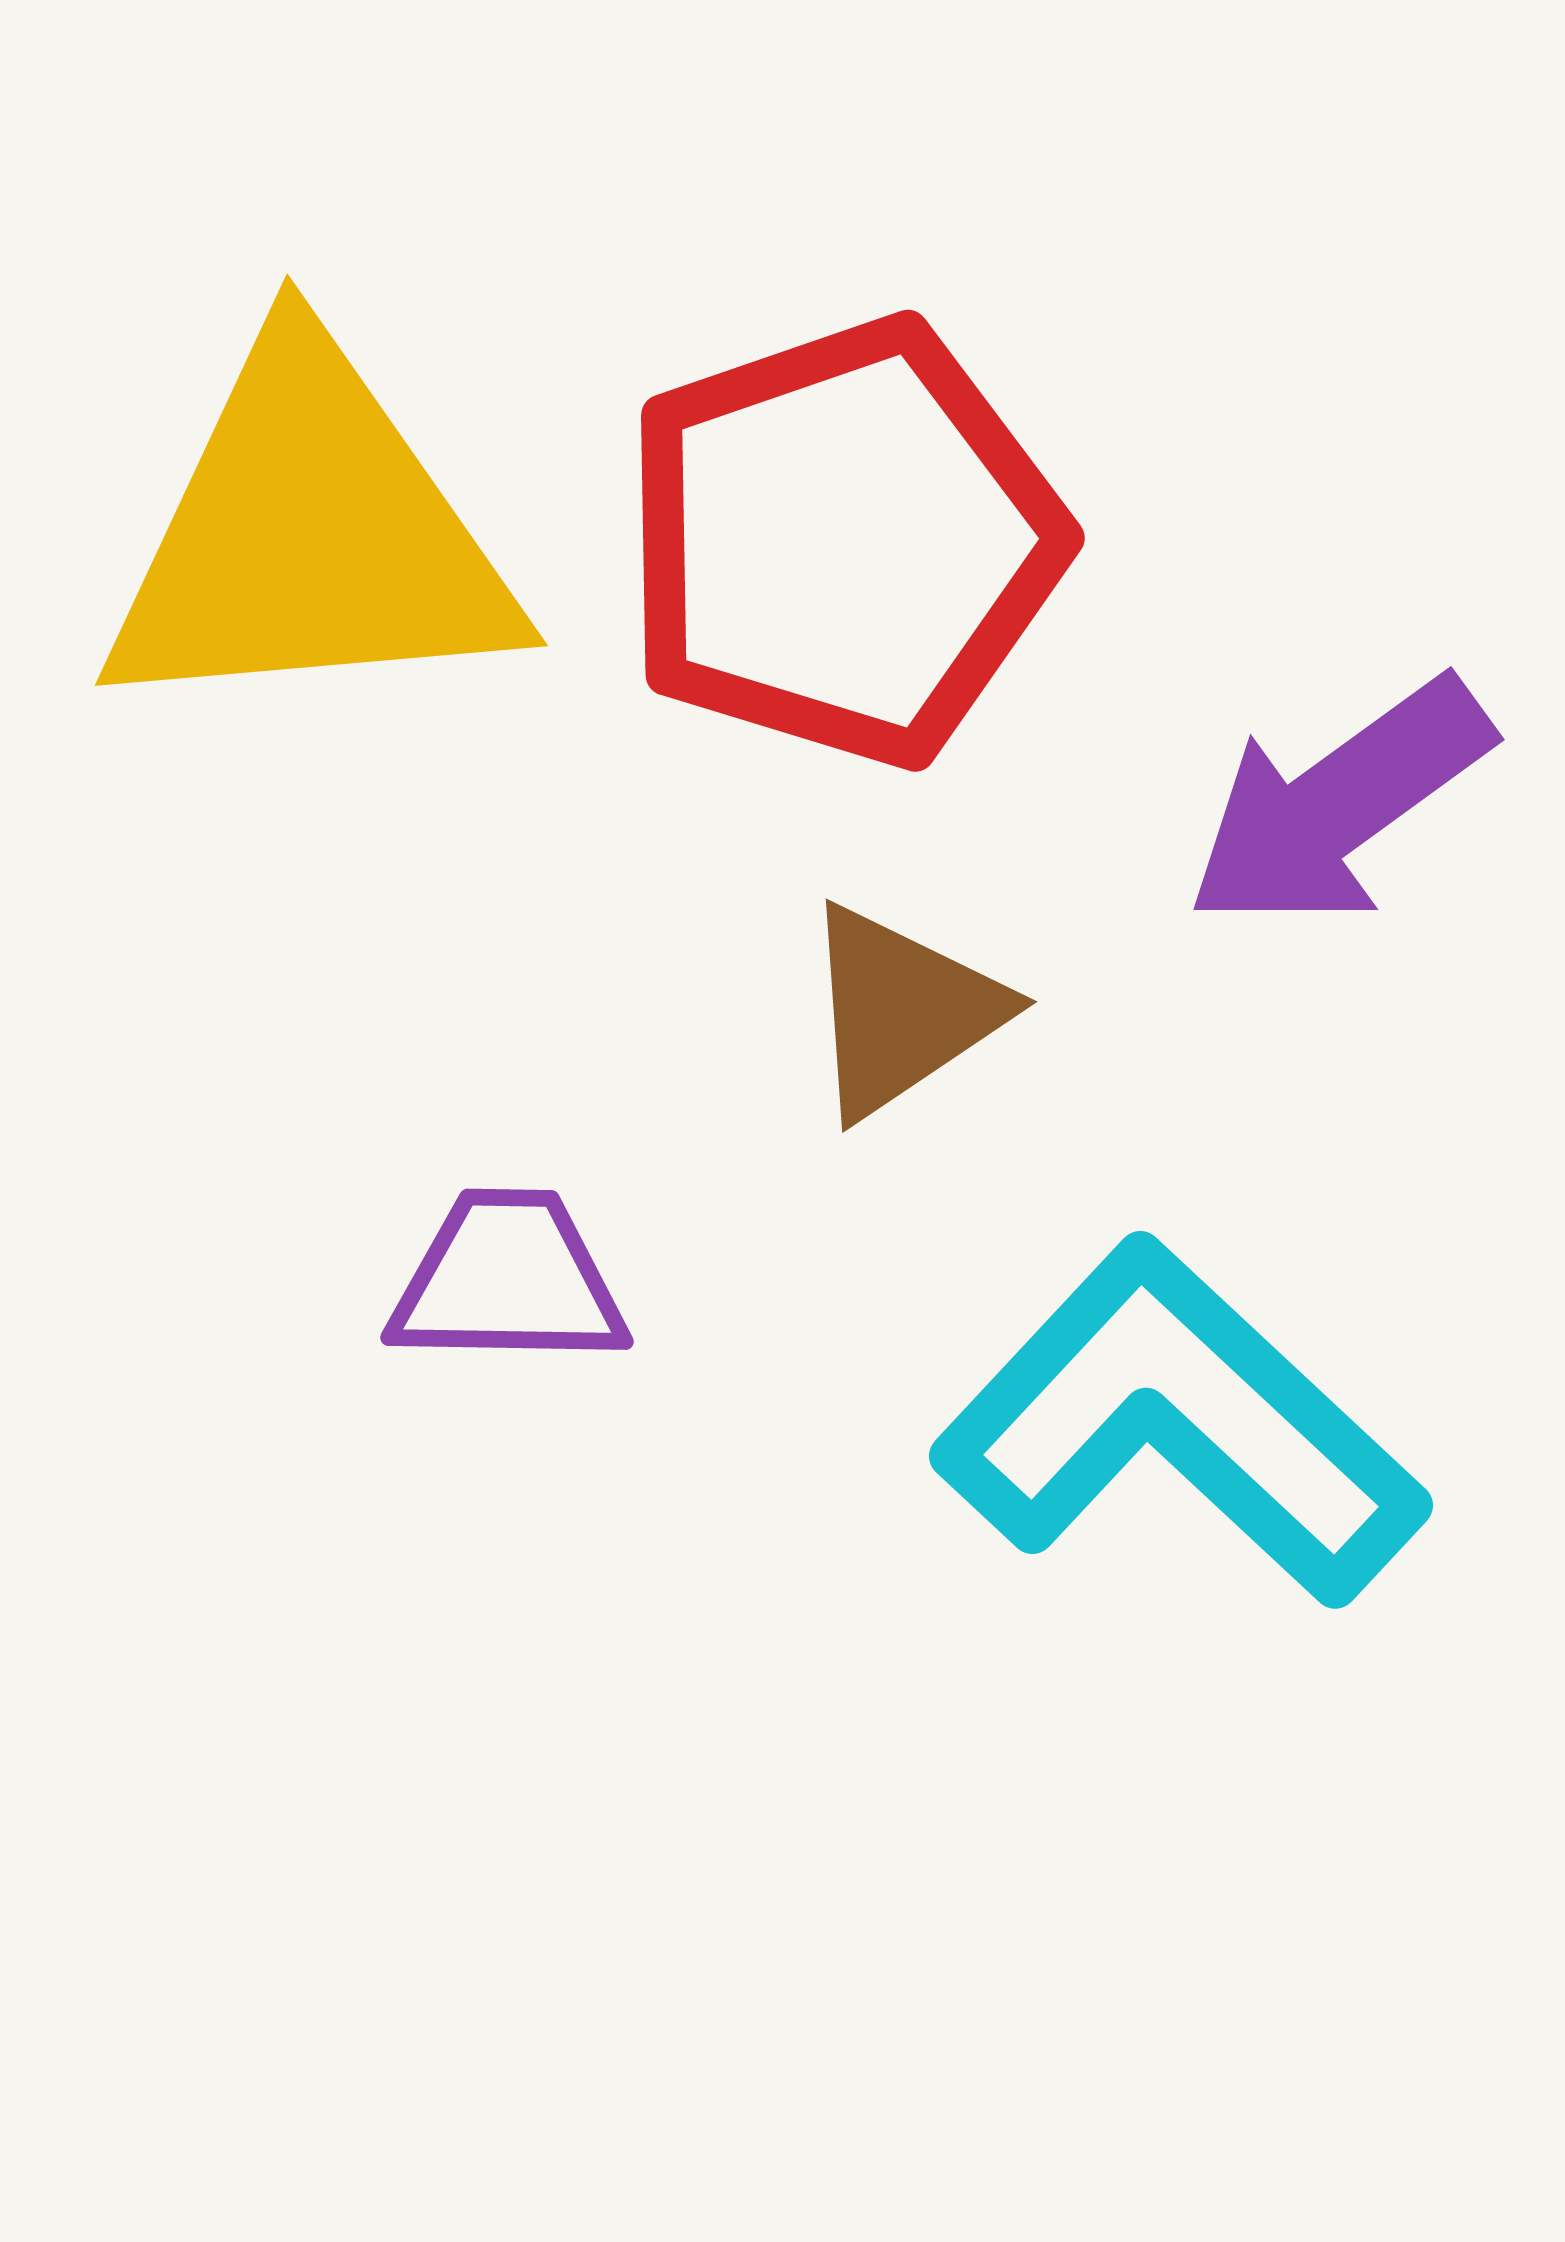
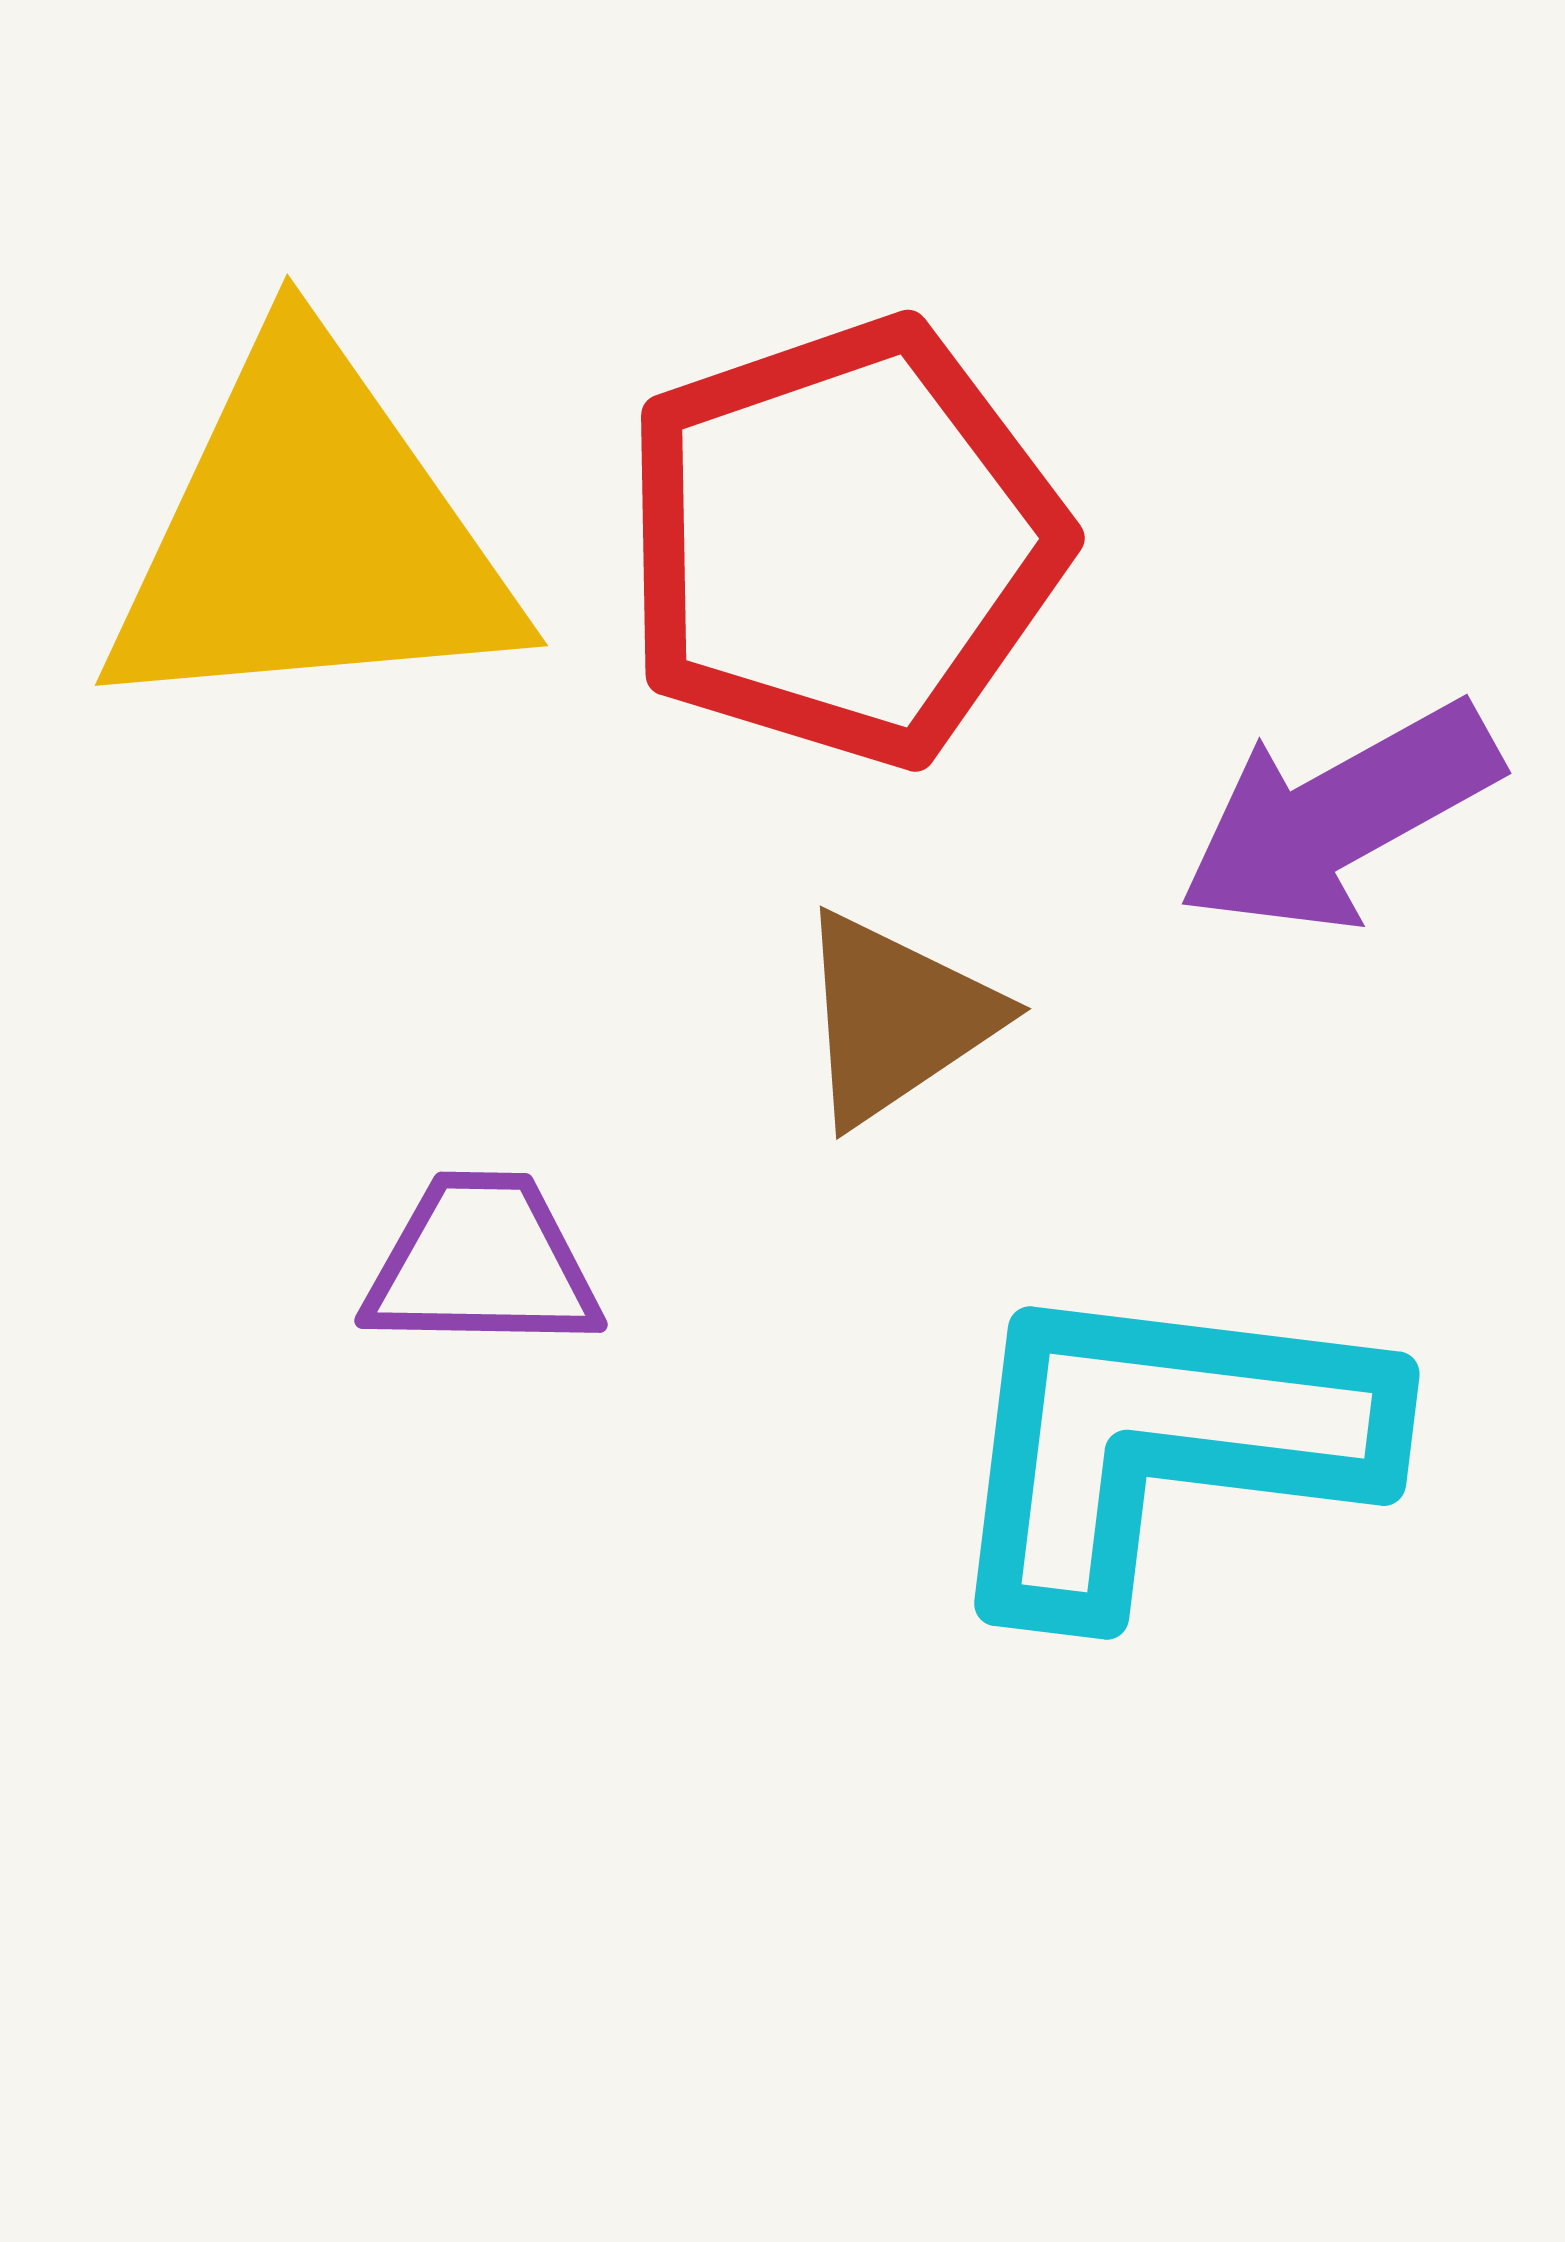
purple arrow: moved 13 px down; rotated 7 degrees clockwise
brown triangle: moved 6 px left, 7 px down
purple trapezoid: moved 26 px left, 17 px up
cyan L-shape: moved 17 px left, 20 px down; rotated 36 degrees counterclockwise
